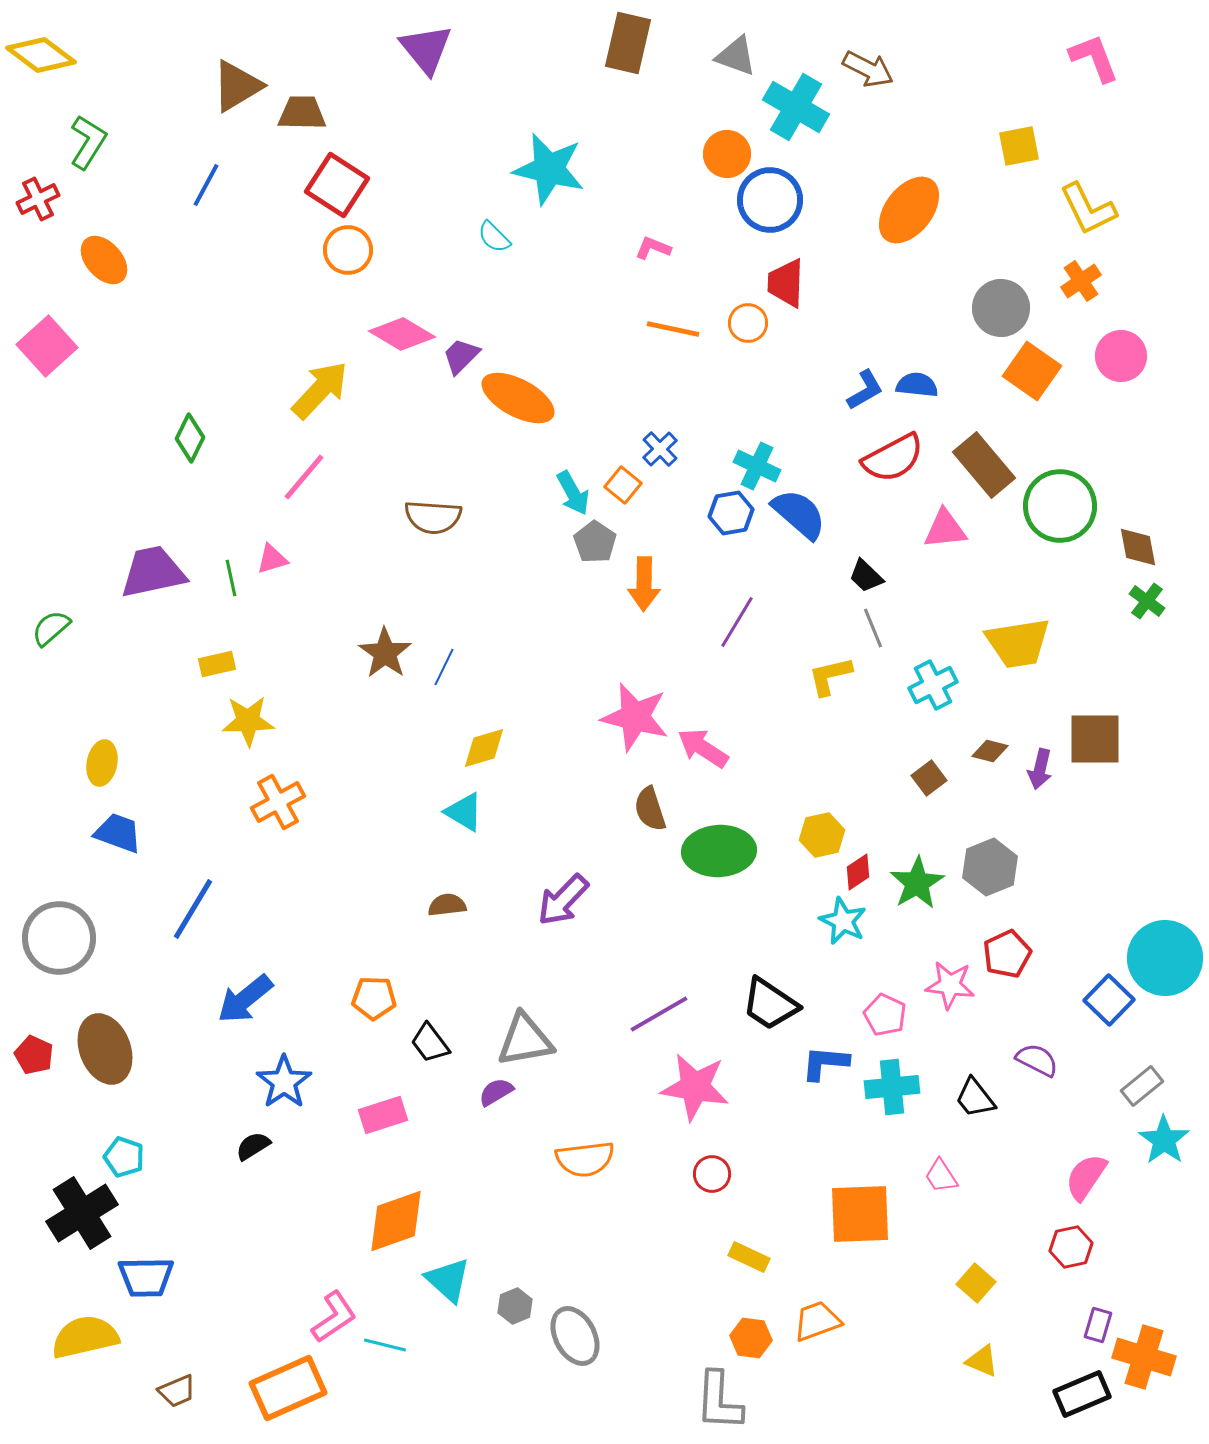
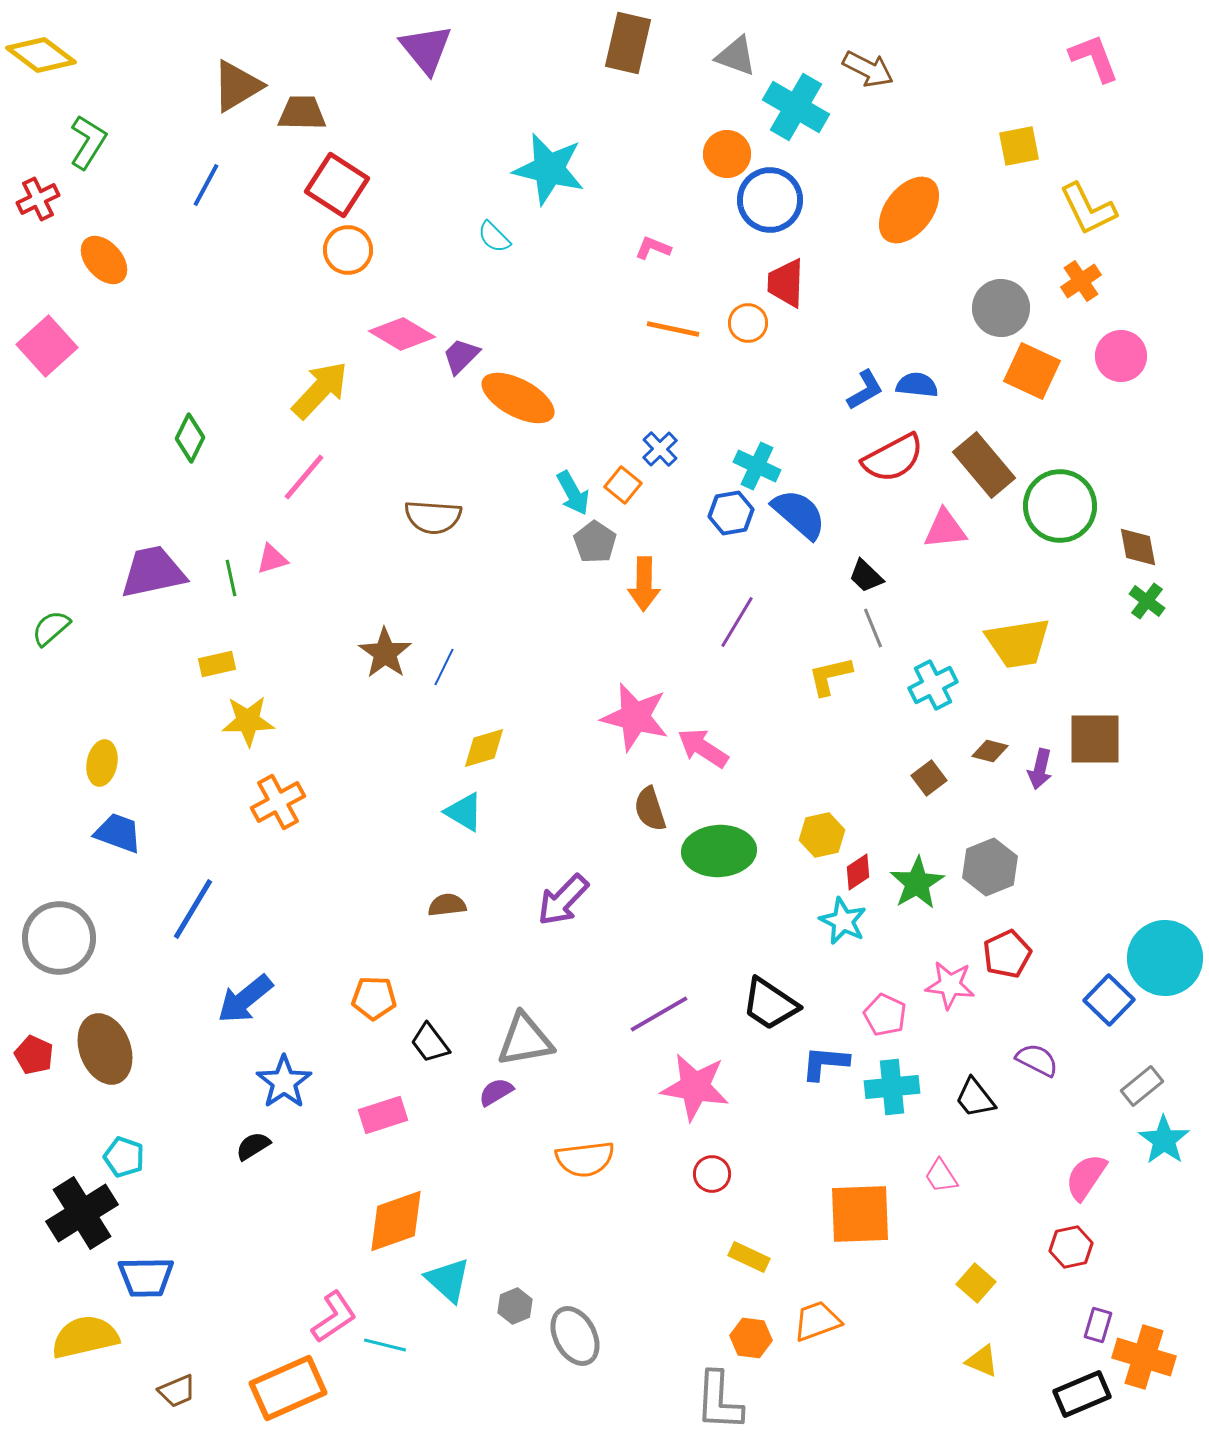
orange square at (1032, 371): rotated 10 degrees counterclockwise
